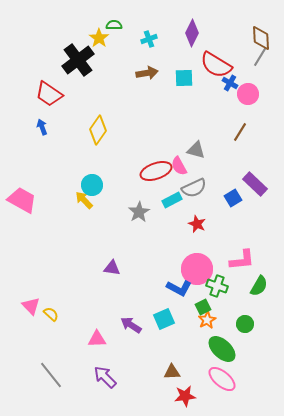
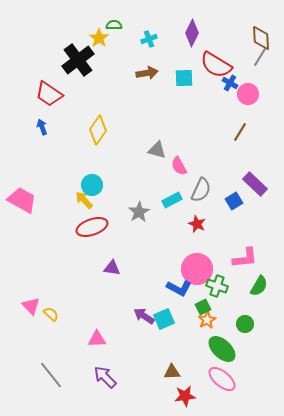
gray triangle at (196, 150): moved 39 px left
red ellipse at (156, 171): moved 64 px left, 56 px down
gray semicircle at (194, 188): moved 7 px right, 2 px down; rotated 40 degrees counterclockwise
blue square at (233, 198): moved 1 px right, 3 px down
pink L-shape at (242, 260): moved 3 px right, 2 px up
purple arrow at (131, 325): moved 13 px right, 9 px up
